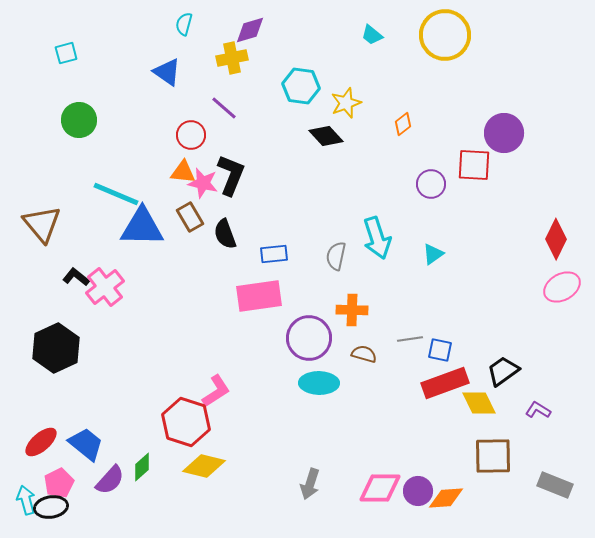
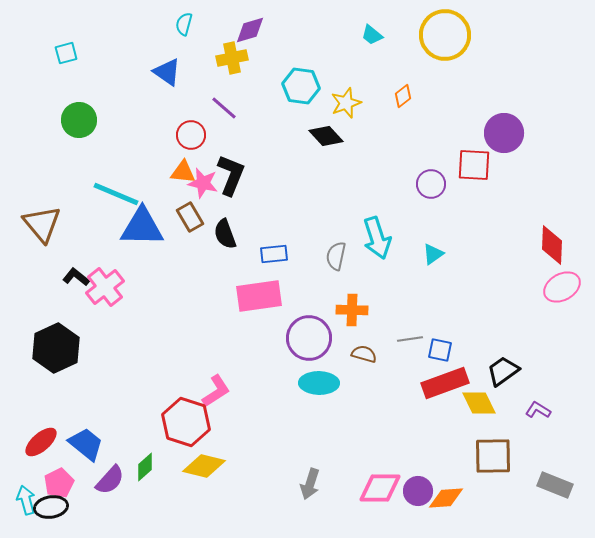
orange diamond at (403, 124): moved 28 px up
red diamond at (556, 239): moved 4 px left, 6 px down; rotated 24 degrees counterclockwise
green diamond at (142, 467): moved 3 px right
